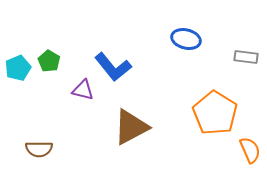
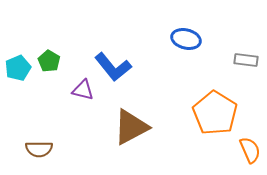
gray rectangle: moved 3 px down
